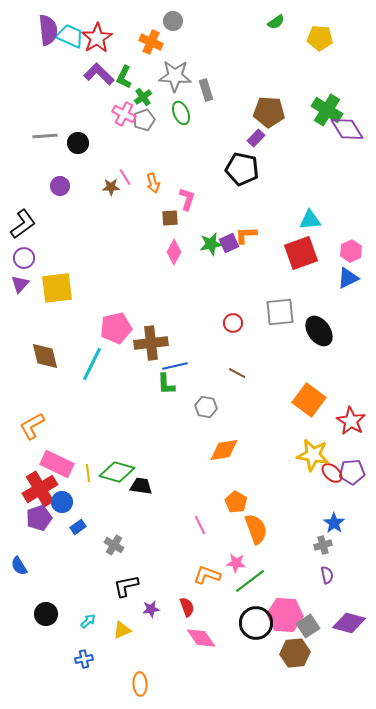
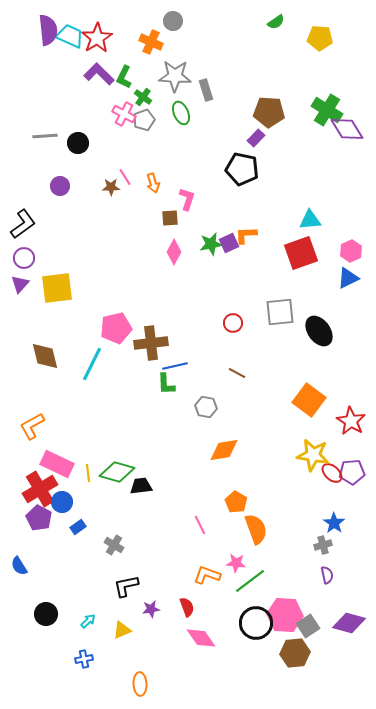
green cross at (143, 97): rotated 18 degrees counterclockwise
black trapezoid at (141, 486): rotated 15 degrees counterclockwise
purple pentagon at (39, 518): rotated 25 degrees counterclockwise
